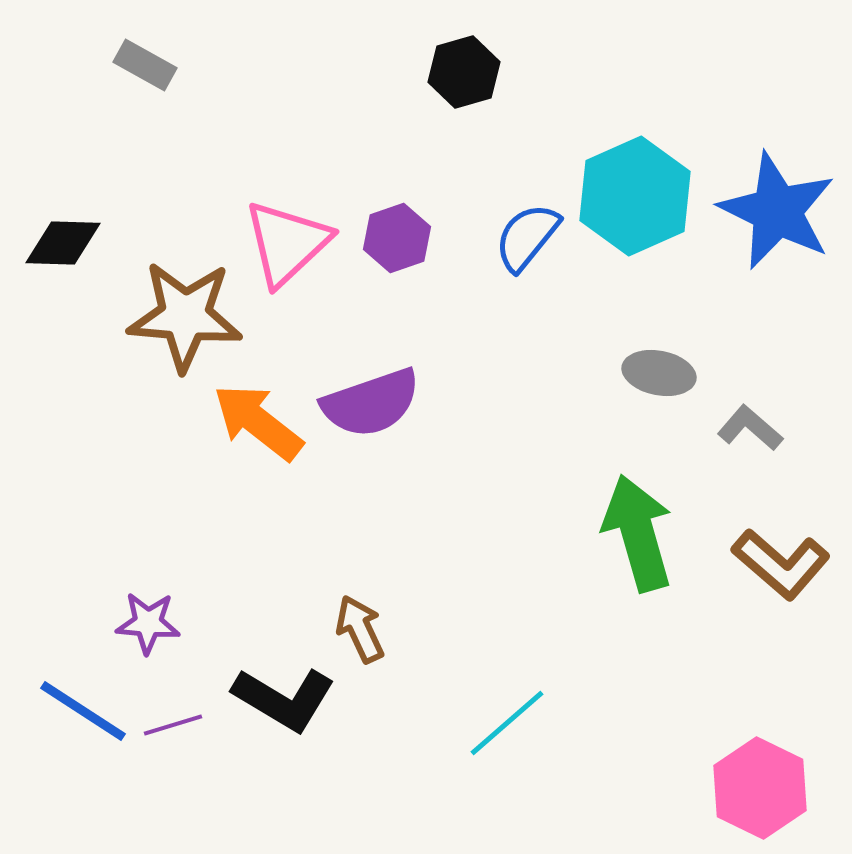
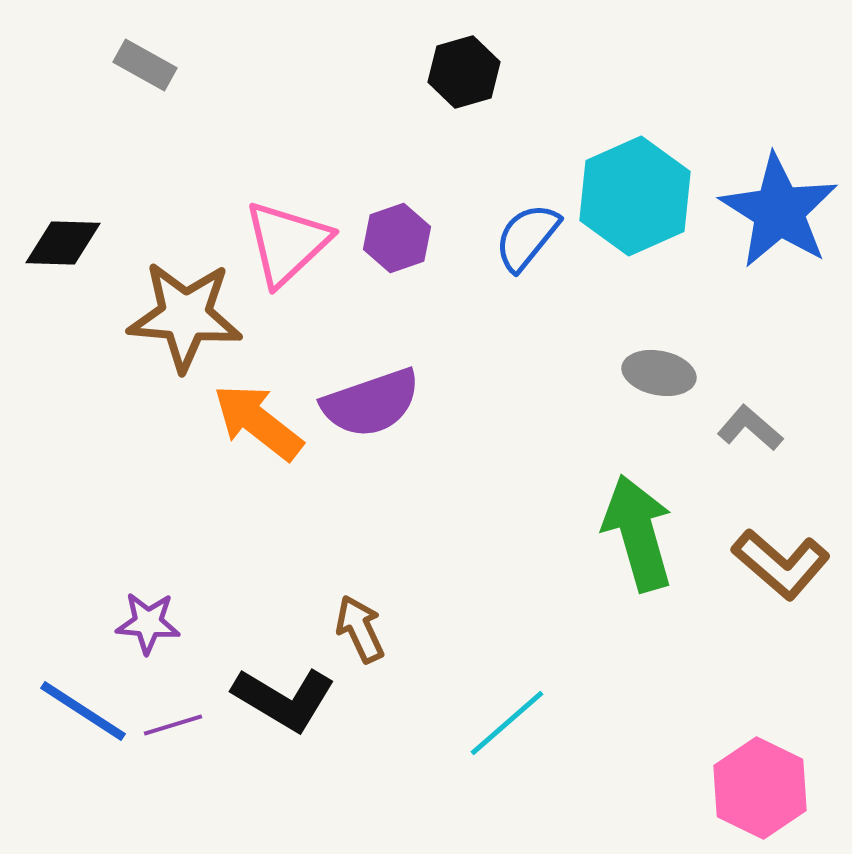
blue star: moved 2 px right; rotated 6 degrees clockwise
